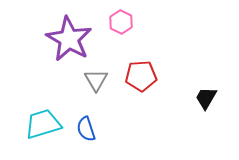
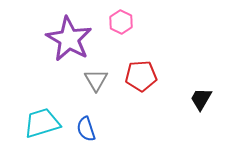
black trapezoid: moved 5 px left, 1 px down
cyan trapezoid: moved 1 px left, 1 px up
